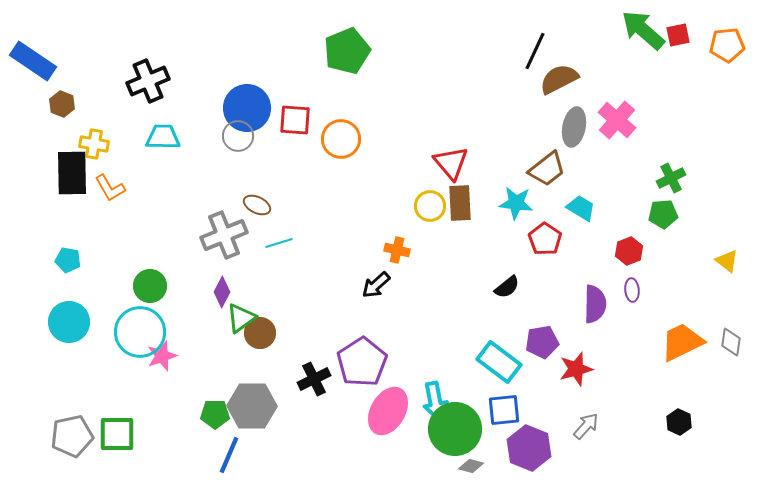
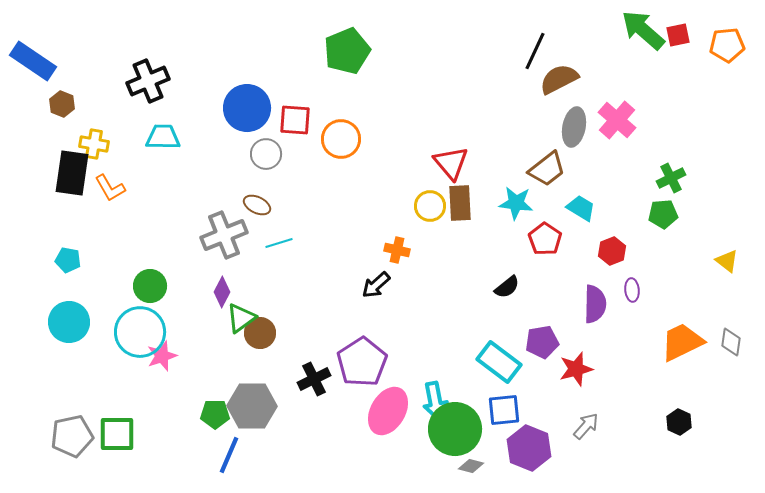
gray circle at (238, 136): moved 28 px right, 18 px down
black rectangle at (72, 173): rotated 9 degrees clockwise
red hexagon at (629, 251): moved 17 px left
